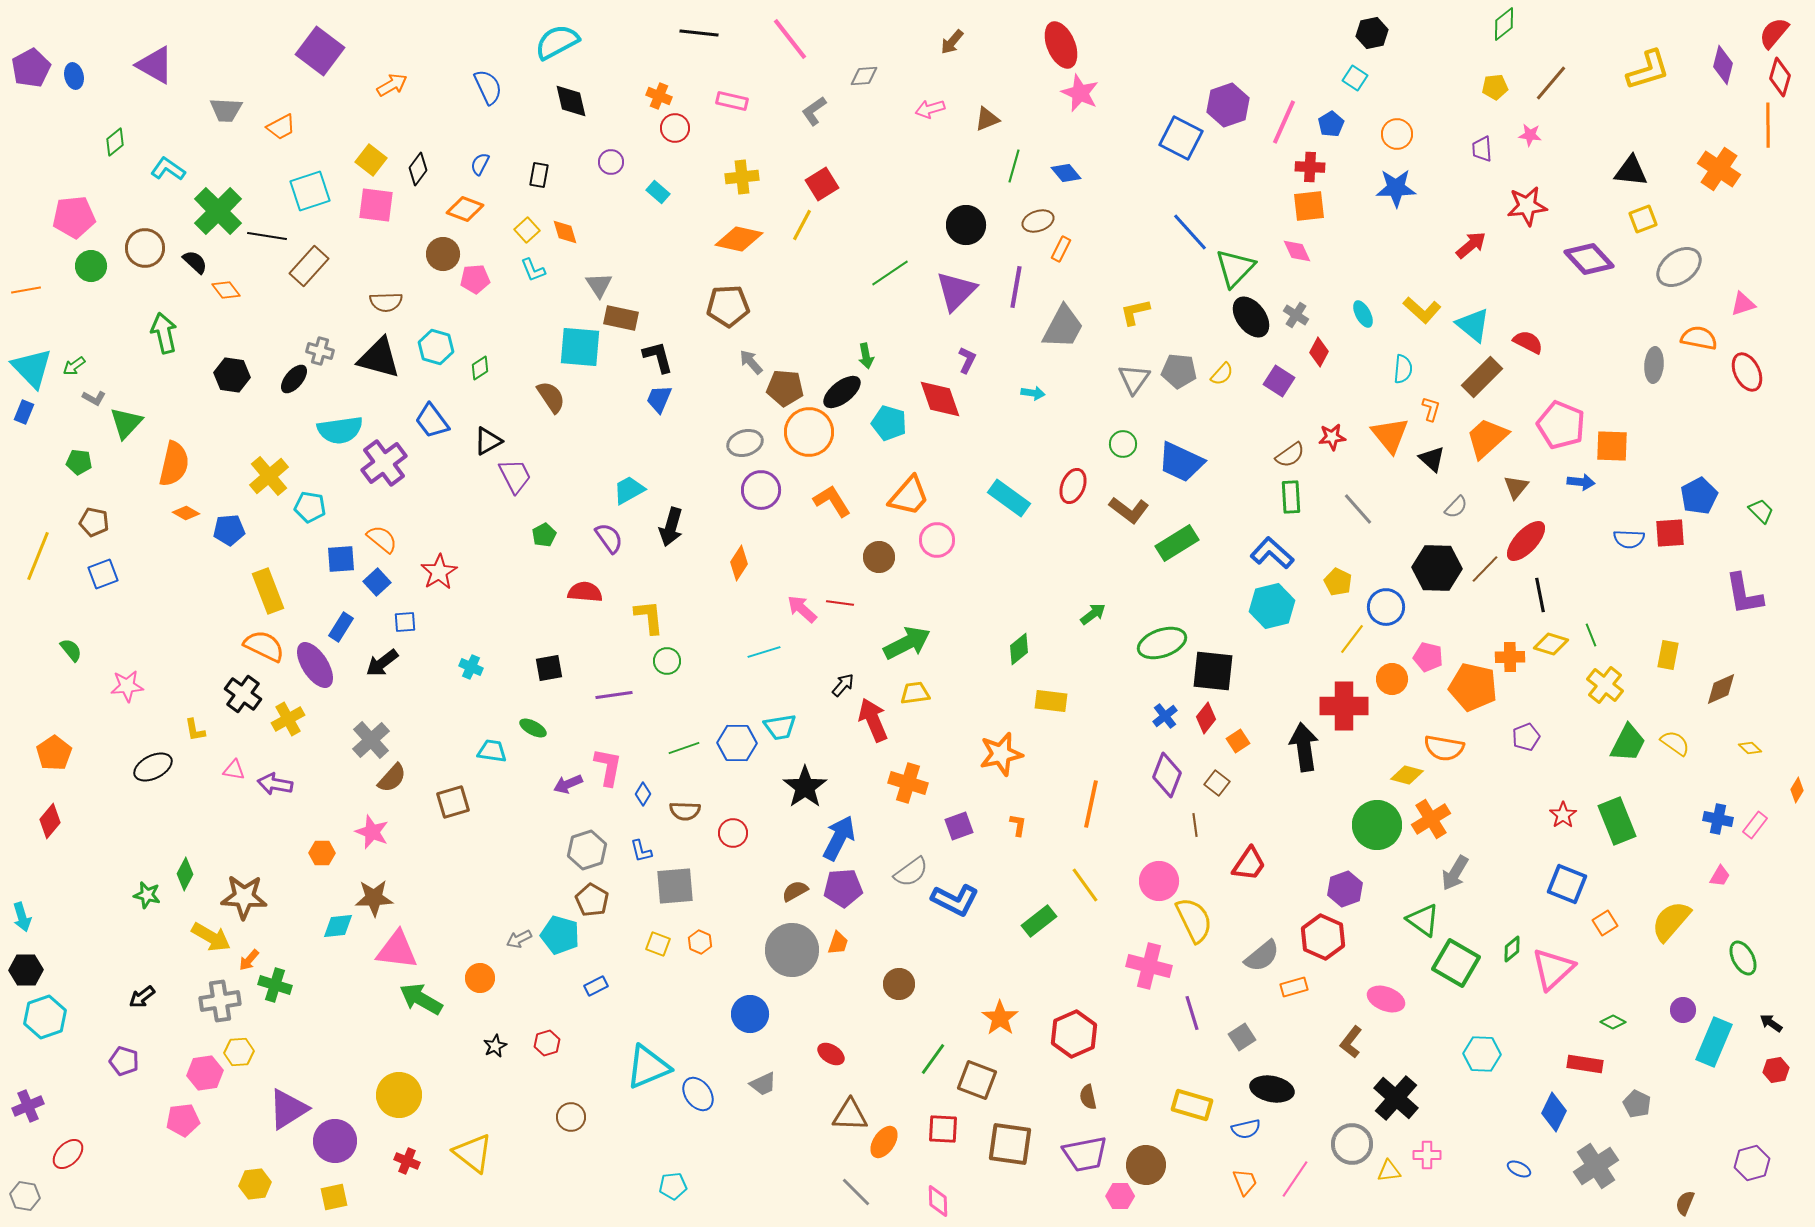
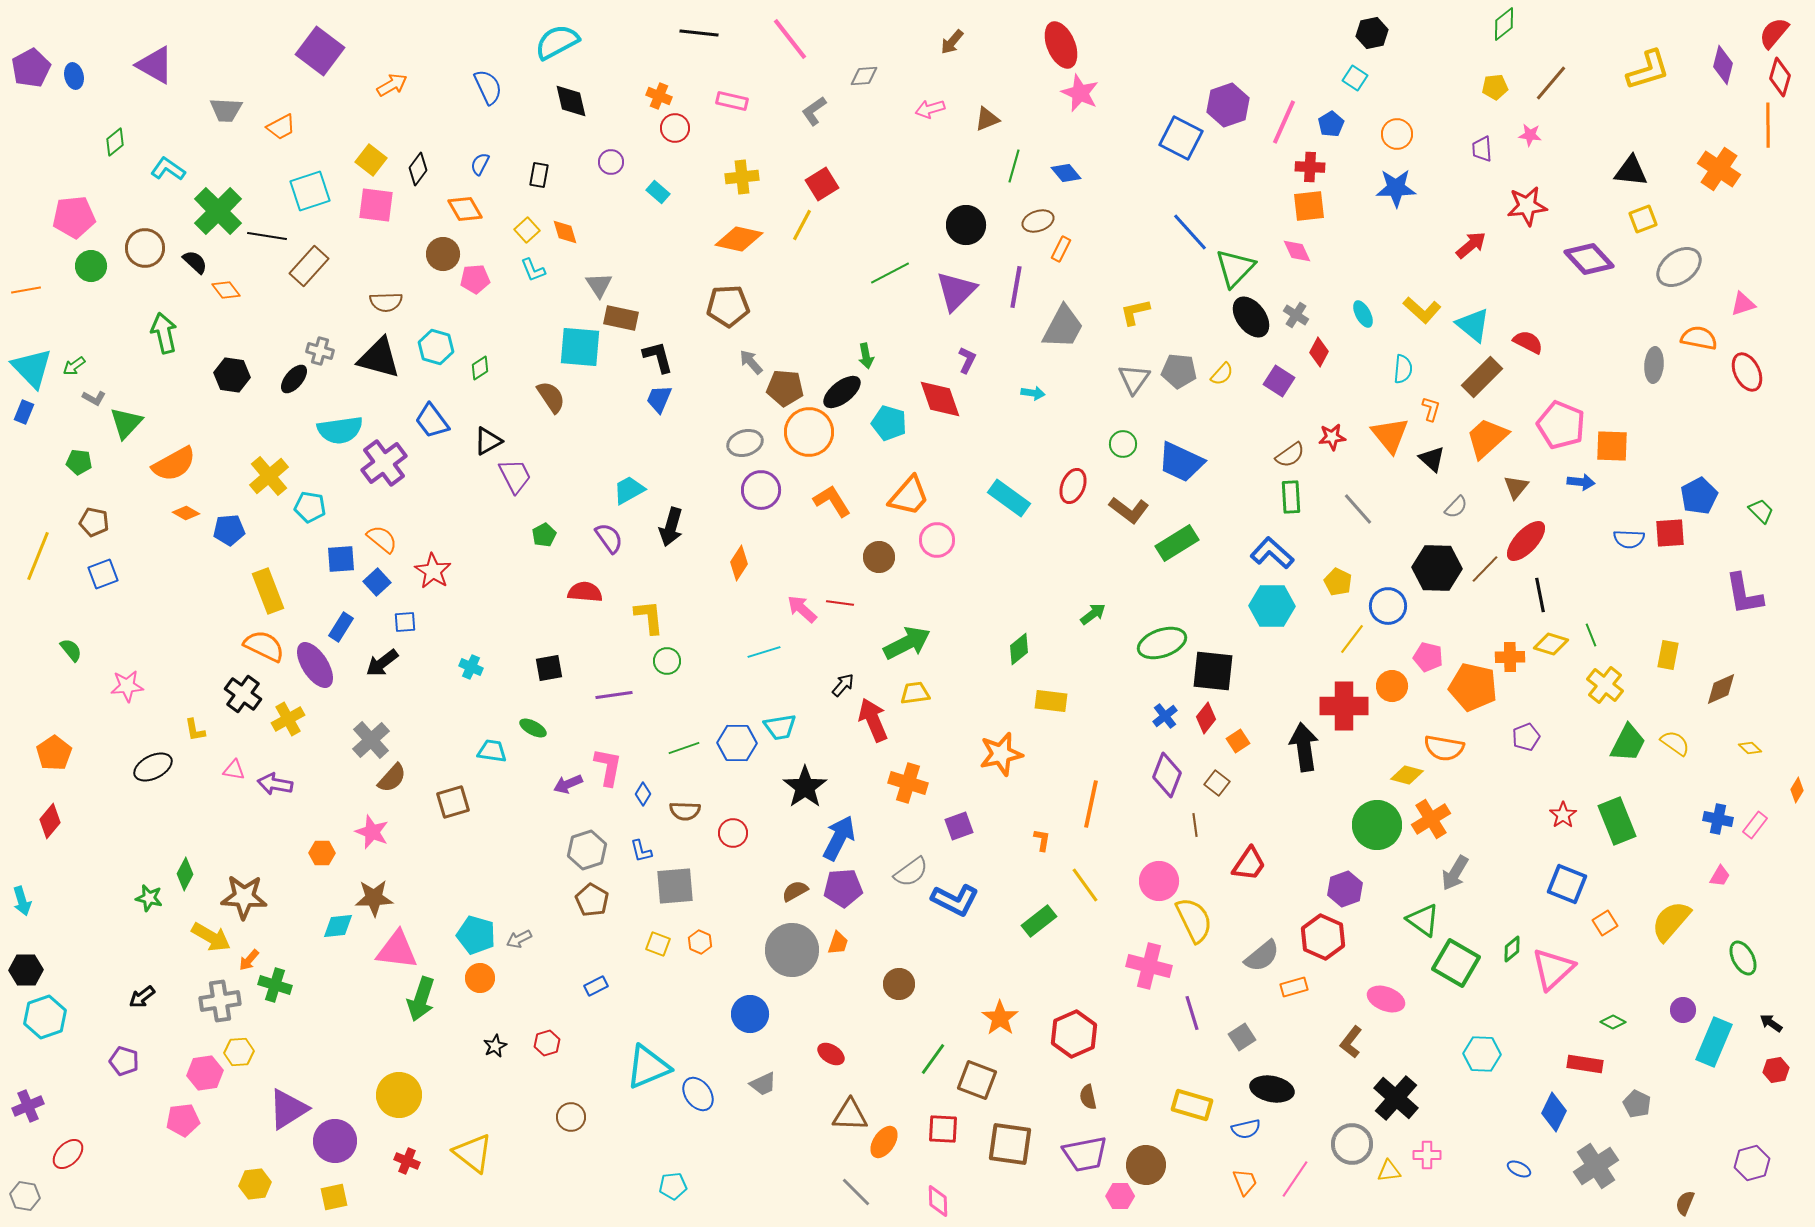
orange diamond at (465, 209): rotated 39 degrees clockwise
green line at (890, 273): rotated 6 degrees clockwise
orange semicircle at (174, 464): rotated 48 degrees clockwise
red star at (439, 572): moved 6 px left, 1 px up; rotated 9 degrees counterclockwise
cyan hexagon at (1272, 606): rotated 15 degrees clockwise
blue circle at (1386, 607): moved 2 px right, 1 px up
orange circle at (1392, 679): moved 7 px down
orange L-shape at (1018, 825): moved 24 px right, 15 px down
green star at (147, 895): moved 2 px right, 3 px down
cyan arrow at (22, 917): moved 16 px up
cyan pentagon at (560, 935): moved 84 px left
green arrow at (421, 999): rotated 102 degrees counterclockwise
